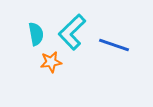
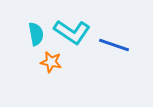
cyan L-shape: rotated 102 degrees counterclockwise
orange star: rotated 20 degrees clockwise
